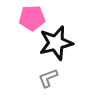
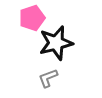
pink pentagon: rotated 15 degrees counterclockwise
